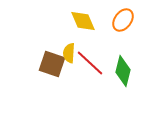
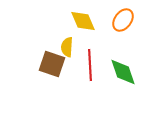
yellow semicircle: moved 2 px left, 6 px up
red line: moved 2 px down; rotated 44 degrees clockwise
green diamond: moved 1 px down; rotated 32 degrees counterclockwise
